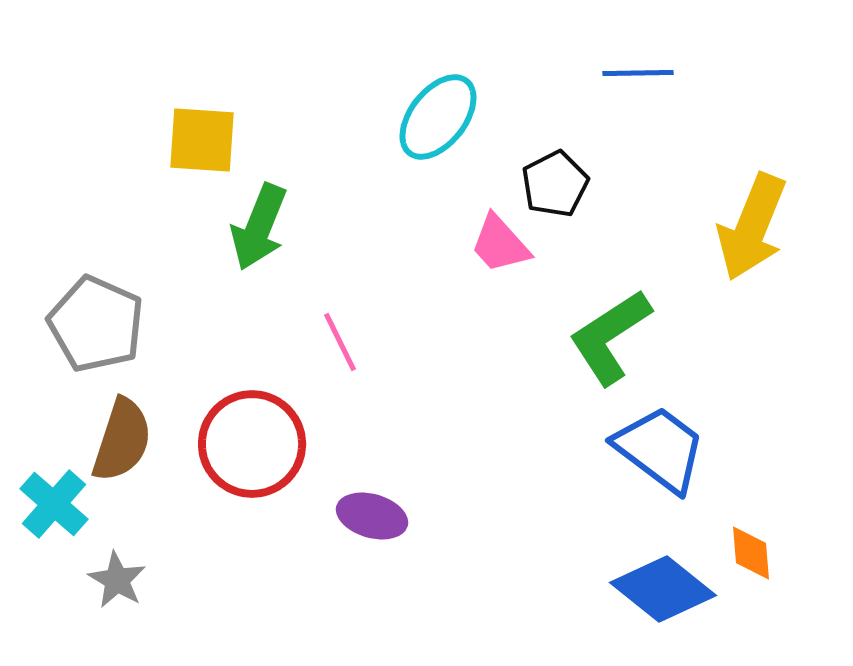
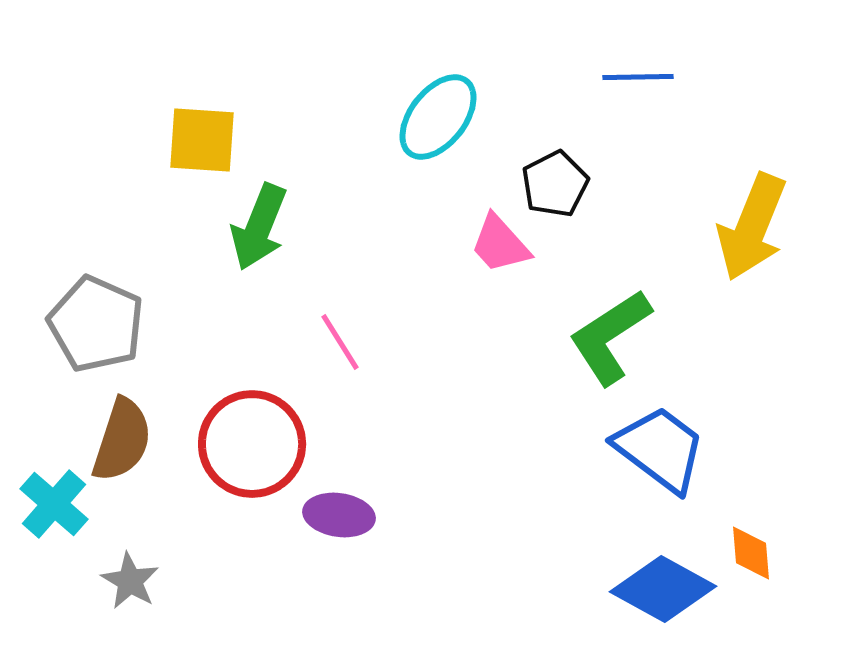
blue line: moved 4 px down
pink line: rotated 6 degrees counterclockwise
purple ellipse: moved 33 px left, 1 px up; rotated 8 degrees counterclockwise
gray star: moved 13 px right, 1 px down
blue diamond: rotated 10 degrees counterclockwise
